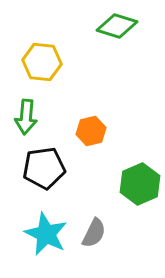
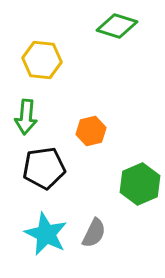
yellow hexagon: moved 2 px up
